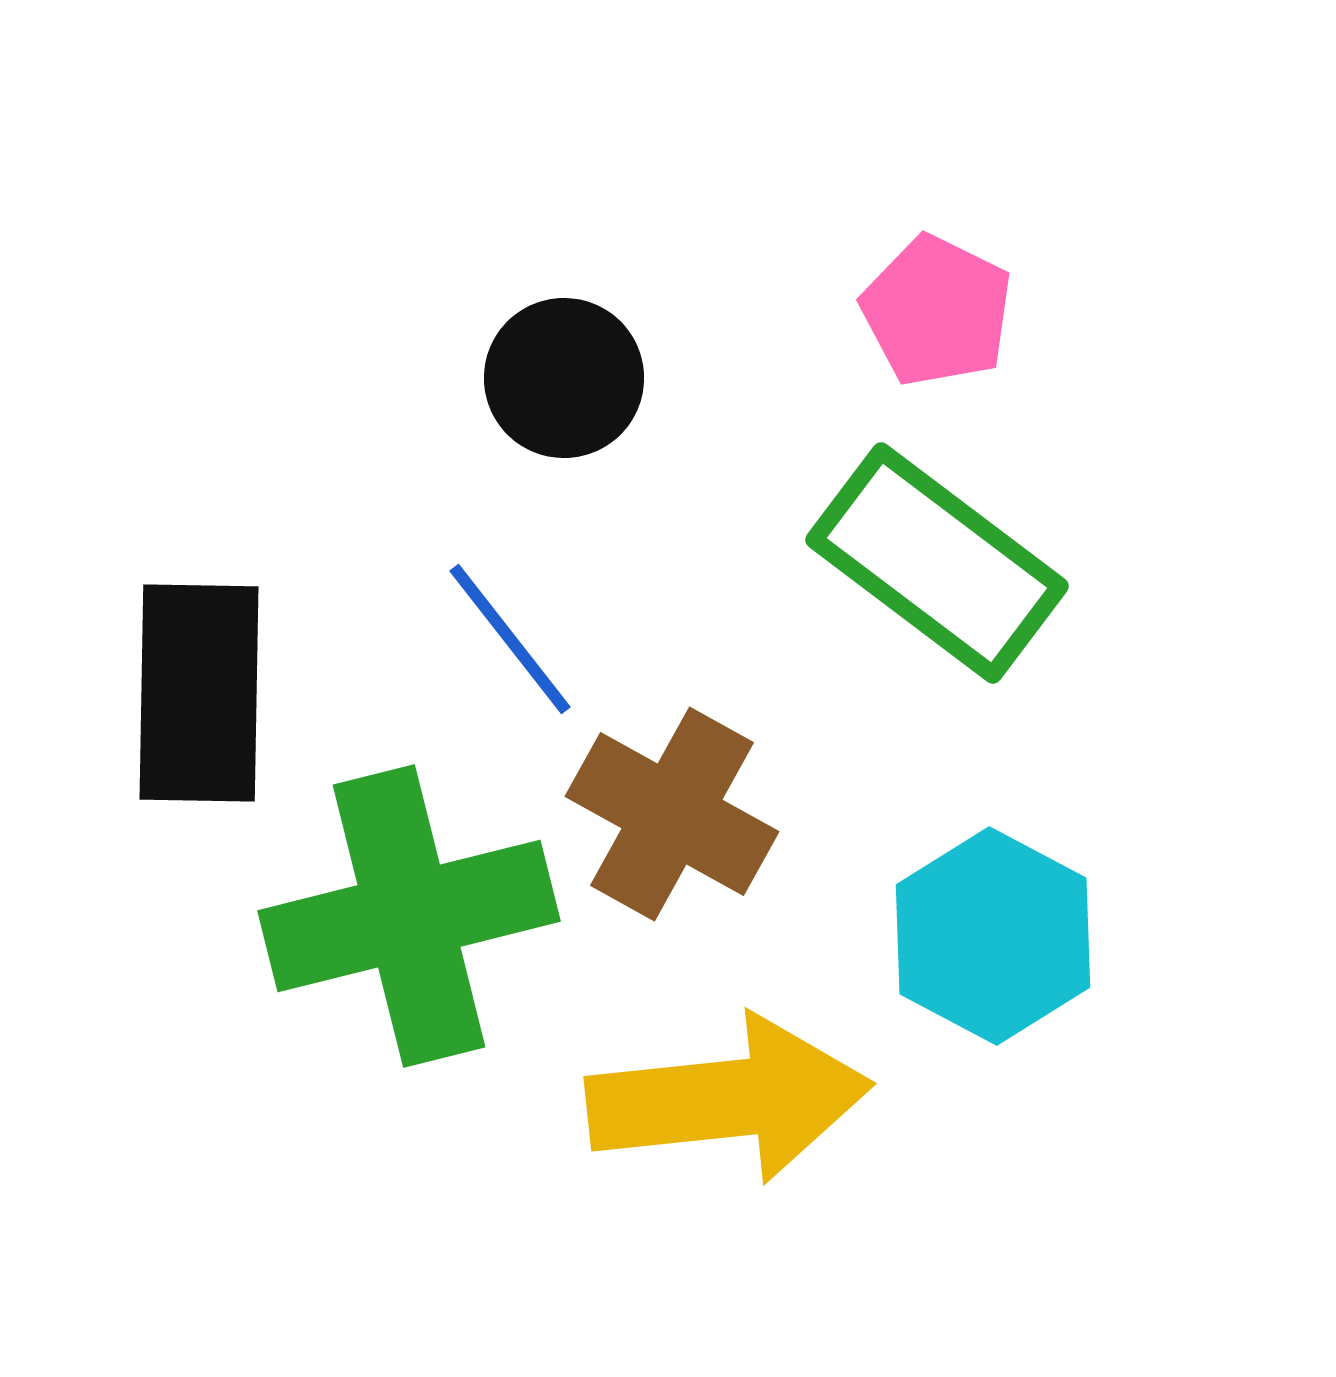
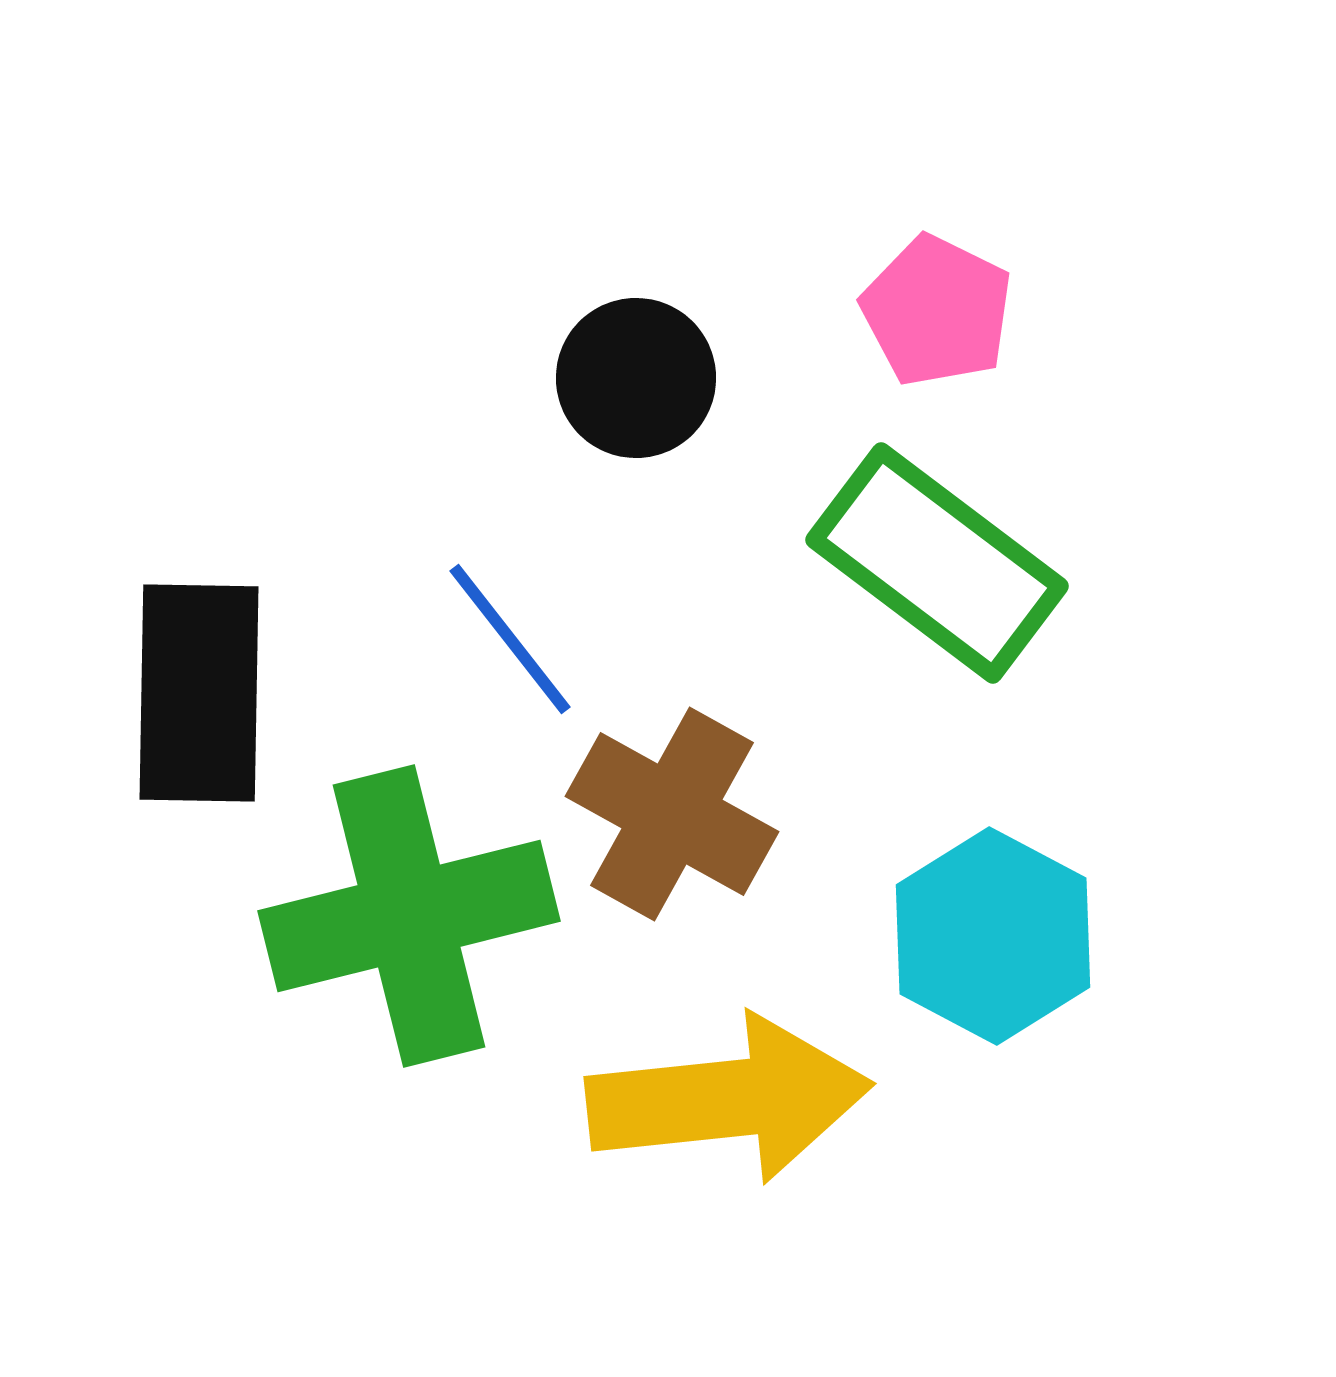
black circle: moved 72 px right
